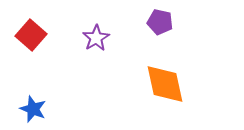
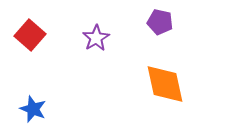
red square: moved 1 px left
